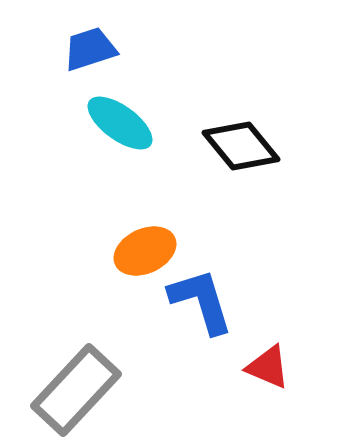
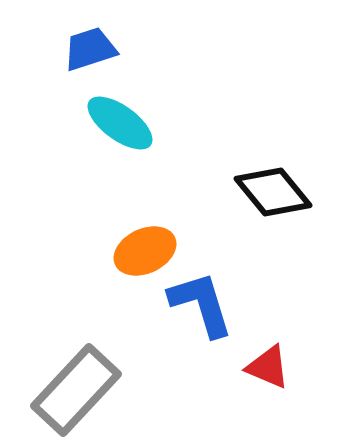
black diamond: moved 32 px right, 46 px down
blue L-shape: moved 3 px down
